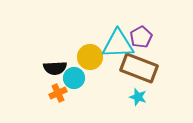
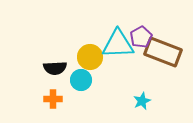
brown rectangle: moved 24 px right, 16 px up
cyan circle: moved 7 px right, 2 px down
orange cross: moved 5 px left, 6 px down; rotated 24 degrees clockwise
cyan star: moved 4 px right, 4 px down; rotated 30 degrees clockwise
